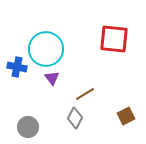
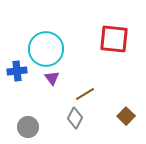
blue cross: moved 4 px down; rotated 18 degrees counterclockwise
brown square: rotated 18 degrees counterclockwise
